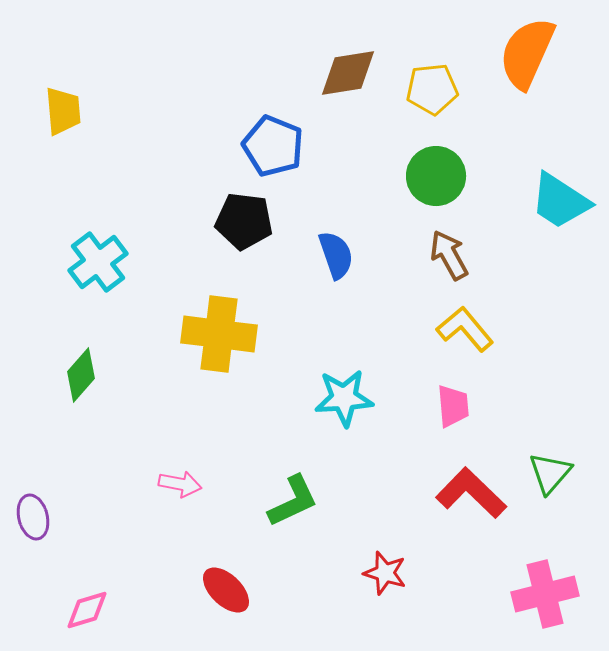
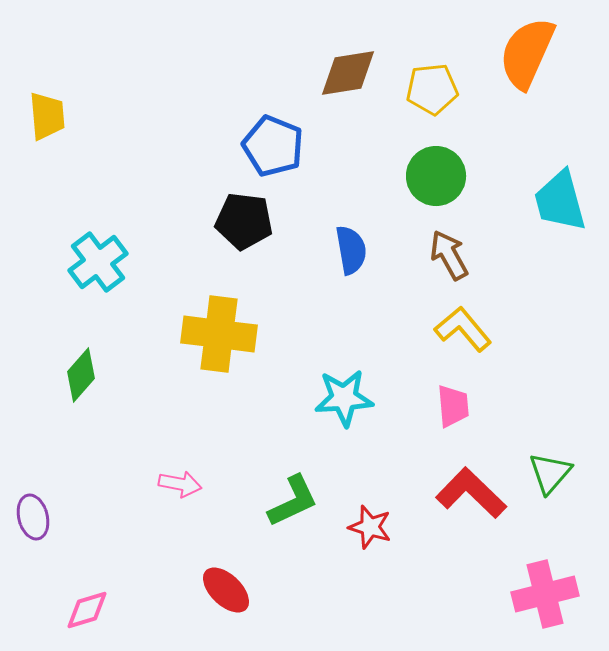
yellow trapezoid: moved 16 px left, 5 px down
cyan trapezoid: rotated 42 degrees clockwise
blue semicircle: moved 15 px right, 5 px up; rotated 9 degrees clockwise
yellow L-shape: moved 2 px left
red star: moved 15 px left, 46 px up
